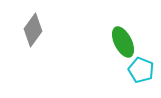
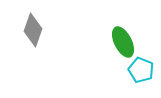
gray diamond: rotated 16 degrees counterclockwise
